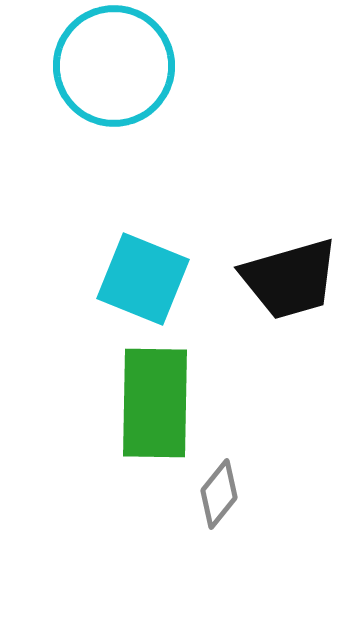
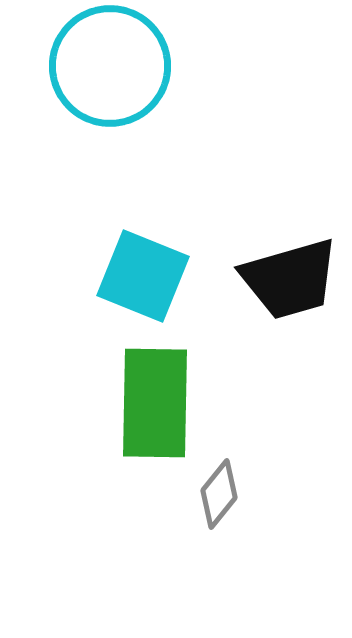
cyan circle: moved 4 px left
cyan square: moved 3 px up
